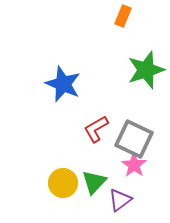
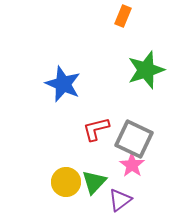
red L-shape: rotated 16 degrees clockwise
pink star: moved 2 px left
yellow circle: moved 3 px right, 1 px up
